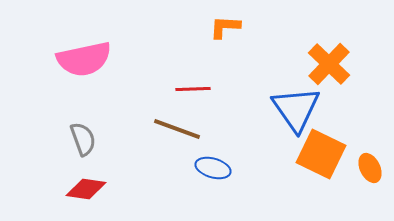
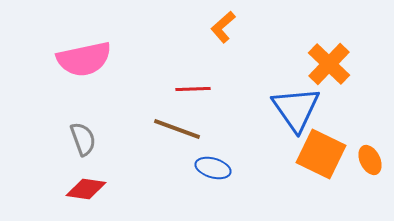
orange L-shape: moved 2 px left; rotated 44 degrees counterclockwise
orange ellipse: moved 8 px up
